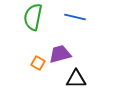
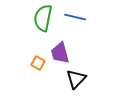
green semicircle: moved 10 px right, 1 px down
purple trapezoid: moved 1 px up; rotated 90 degrees counterclockwise
black triangle: rotated 45 degrees counterclockwise
